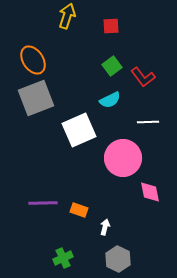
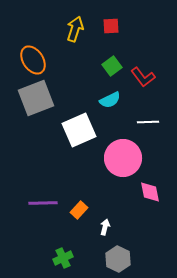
yellow arrow: moved 8 px right, 13 px down
orange rectangle: rotated 66 degrees counterclockwise
